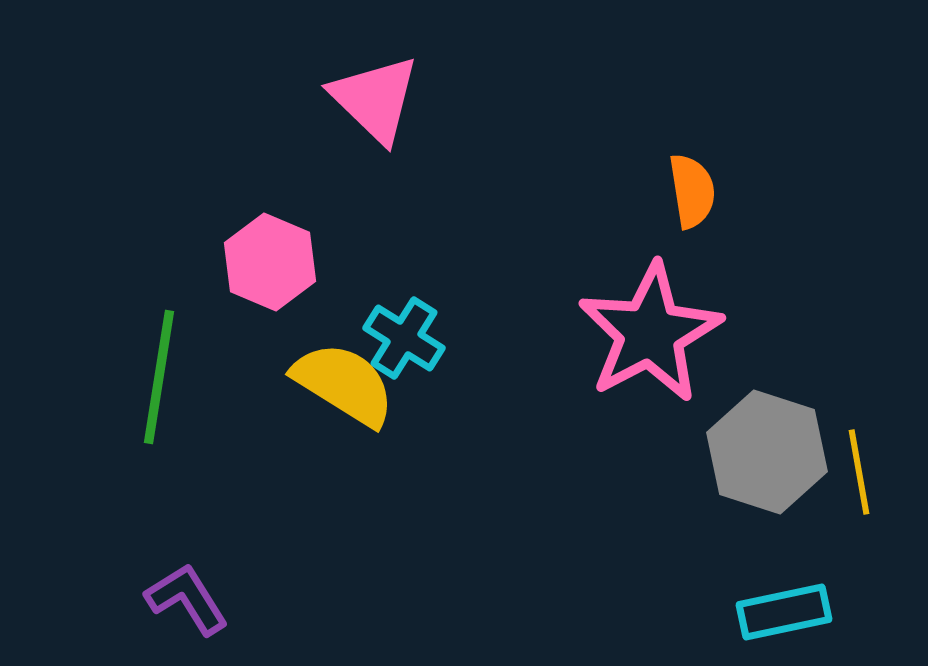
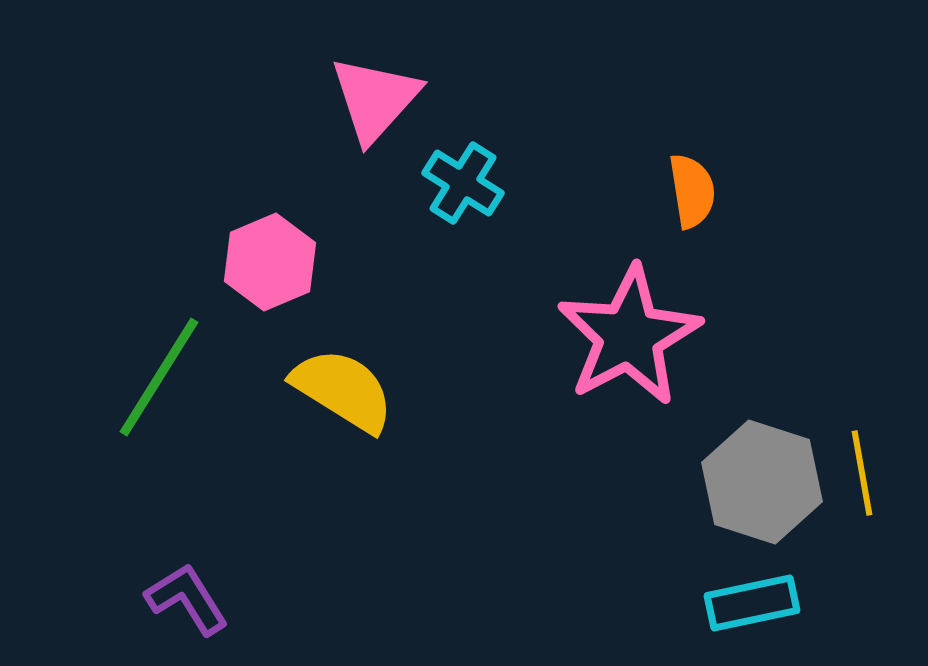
pink triangle: rotated 28 degrees clockwise
pink hexagon: rotated 14 degrees clockwise
pink star: moved 21 px left, 3 px down
cyan cross: moved 59 px right, 155 px up
green line: rotated 23 degrees clockwise
yellow semicircle: moved 1 px left, 6 px down
gray hexagon: moved 5 px left, 30 px down
yellow line: moved 3 px right, 1 px down
cyan rectangle: moved 32 px left, 9 px up
